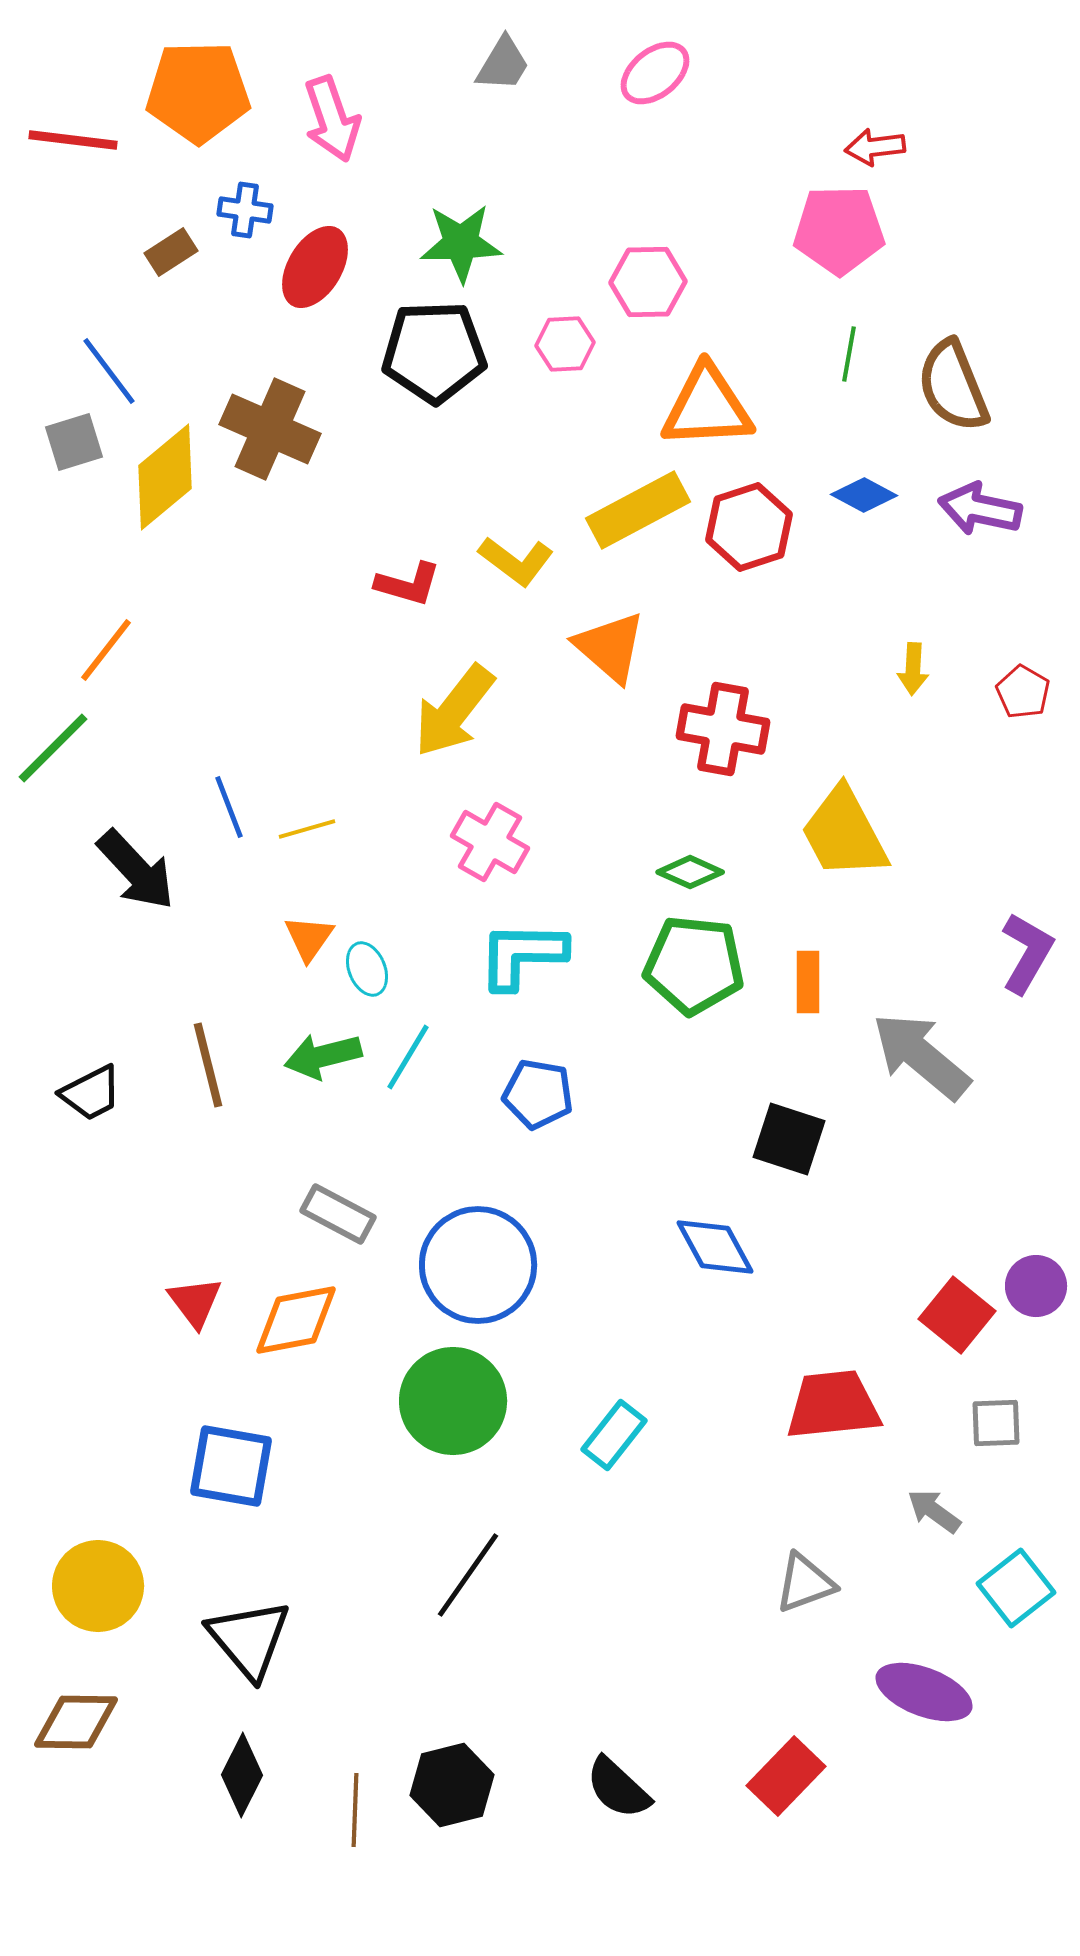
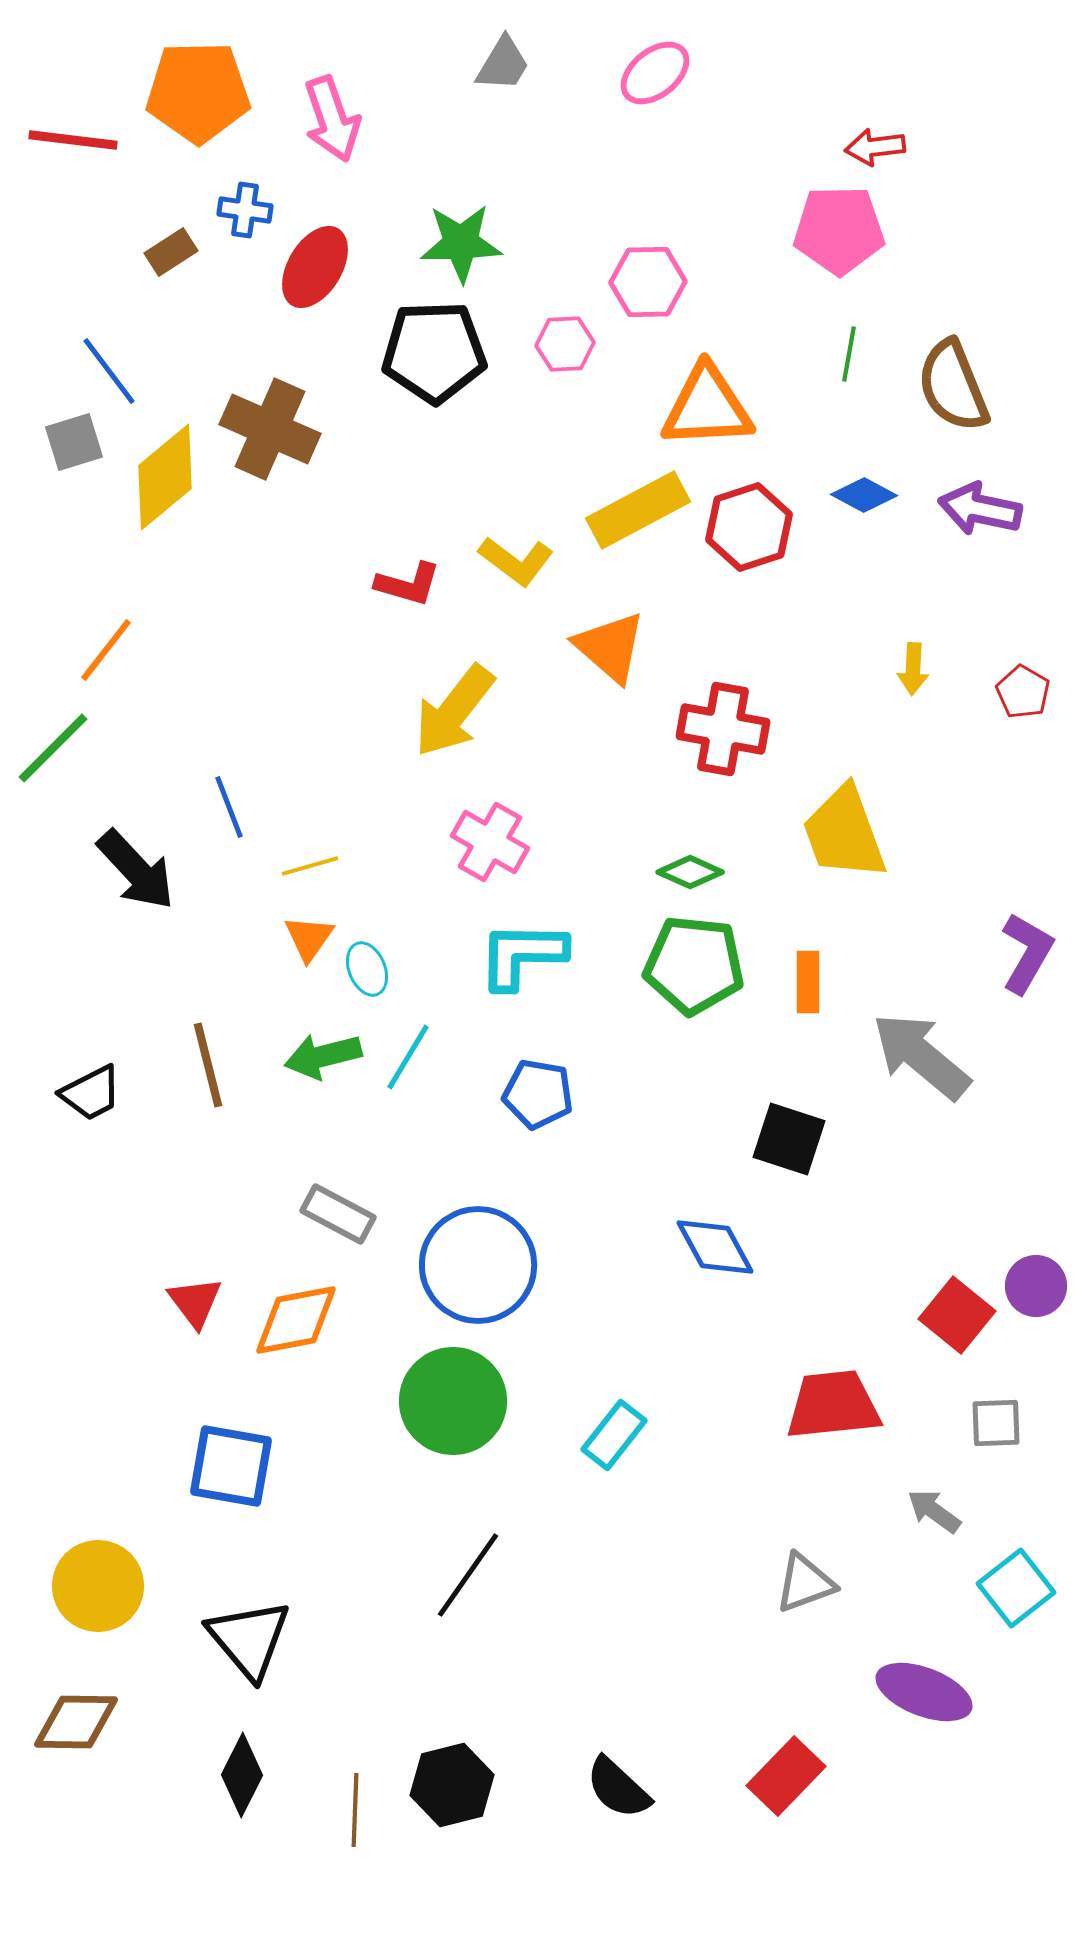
yellow line at (307, 829): moved 3 px right, 37 px down
yellow trapezoid at (844, 833): rotated 8 degrees clockwise
